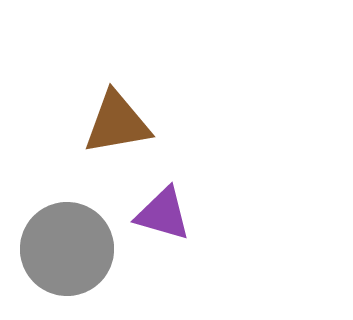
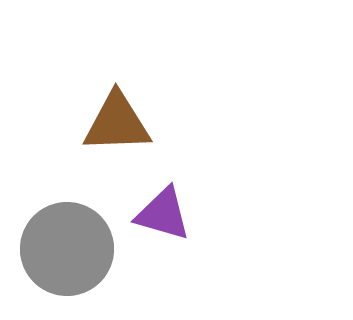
brown triangle: rotated 8 degrees clockwise
